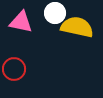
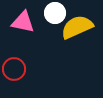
pink triangle: moved 2 px right
yellow semicircle: rotated 36 degrees counterclockwise
